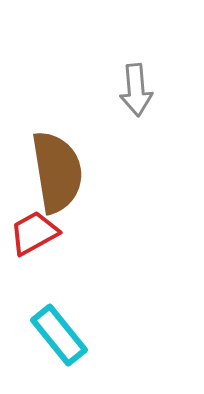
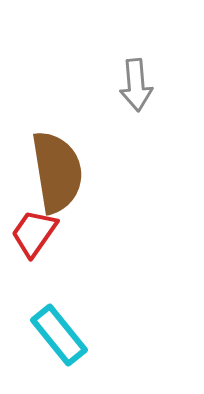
gray arrow: moved 5 px up
red trapezoid: rotated 26 degrees counterclockwise
